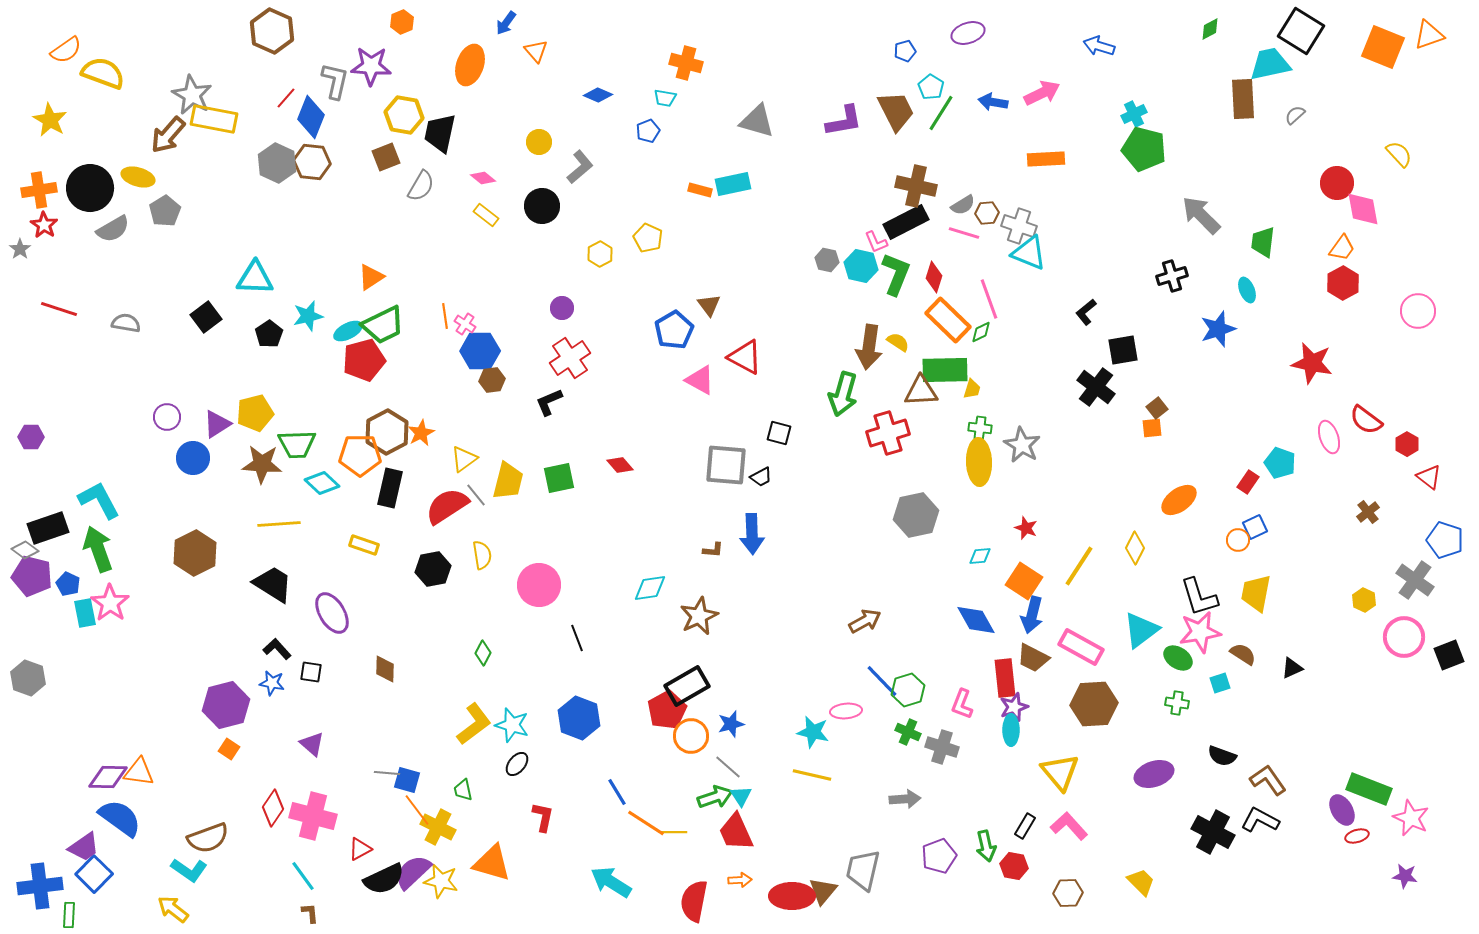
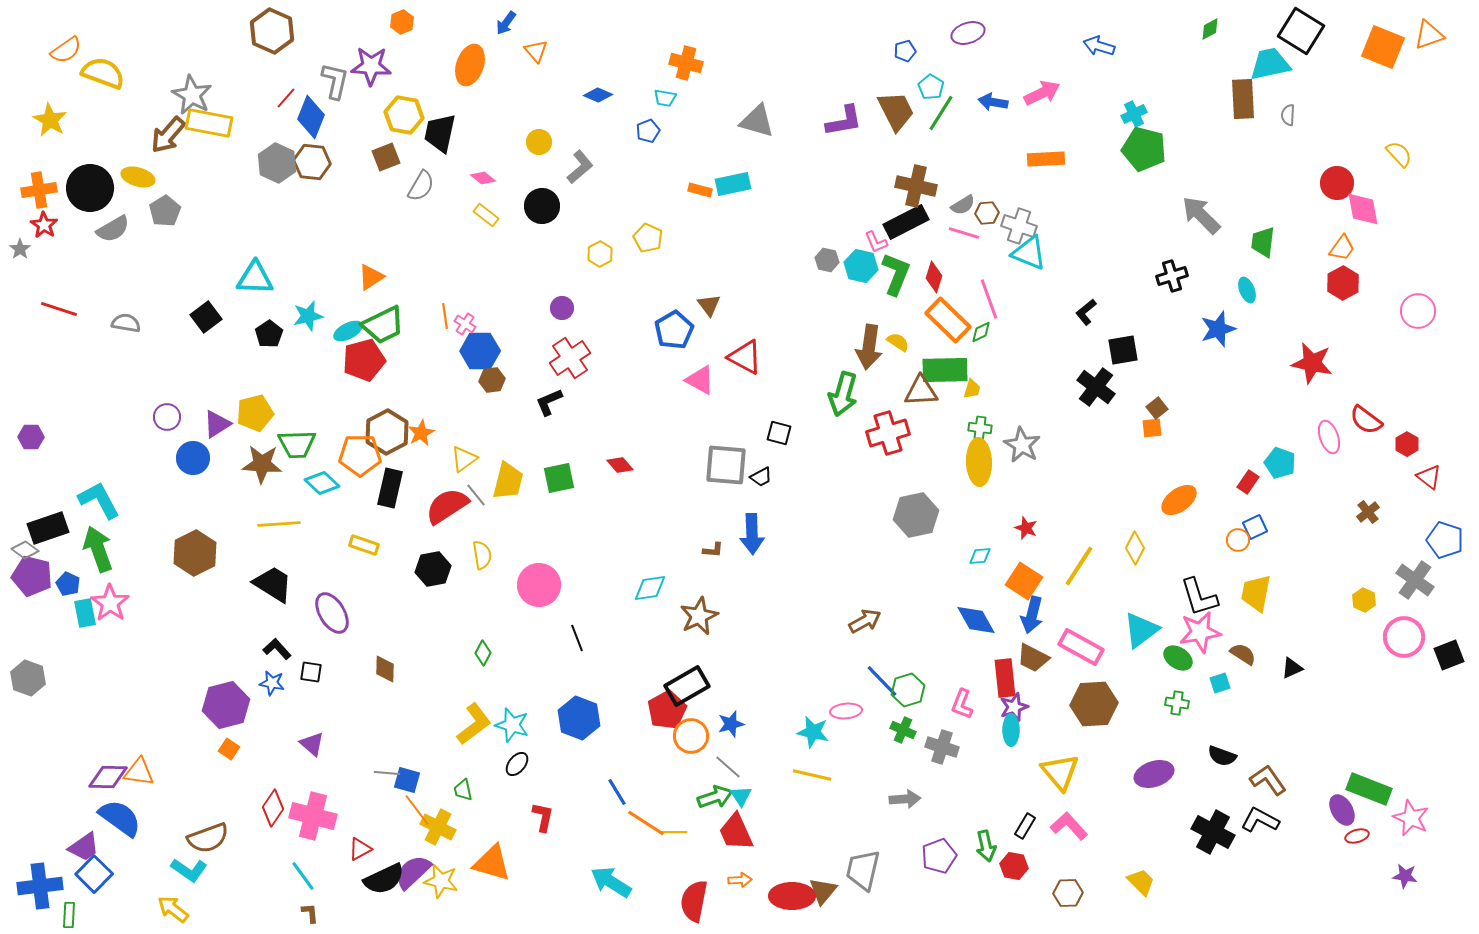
gray semicircle at (1295, 115): moved 7 px left; rotated 45 degrees counterclockwise
yellow rectangle at (214, 119): moved 5 px left, 4 px down
green cross at (908, 732): moved 5 px left, 2 px up
